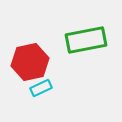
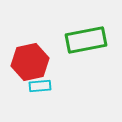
cyan rectangle: moved 1 px left, 2 px up; rotated 20 degrees clockwise
